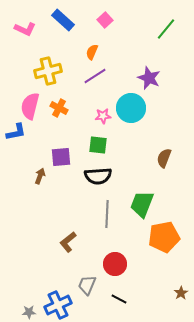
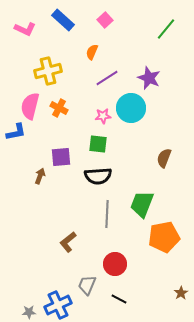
purple line: moved 12 px right, 2 px down
green square: moved 1 px up
